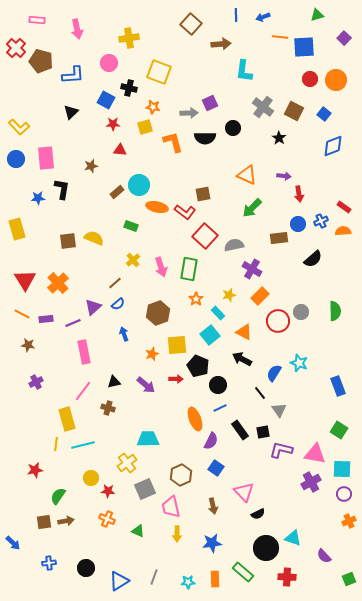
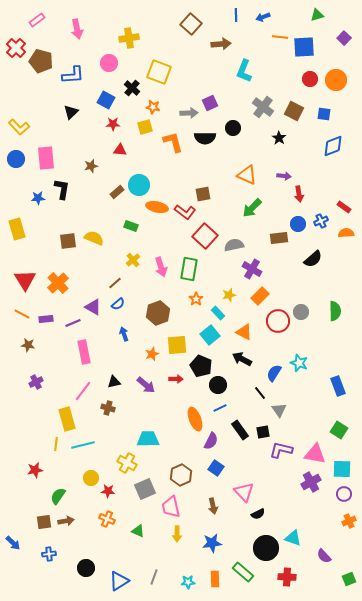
pink rectangle at (37, 20): rotated 42 degrees counterclockwise
cyan L-shape at (244, 71): rotated 15 degrees clockwise
black cross at (129, 88): moved 3 px right; rotated 28 degrees clockwise
blue square at (324, 114): rotated 32 degrees counterclockwise
orange semicircle at (343, 231): moved 3 px right, 2 px down
purple triangle at (93, 307): rotated 48 degrees counterclockwise
black pentagon at (198, 366): moved 3 px right
yellow cross at (127, 463): rotated 24 degrees counterclockwise
blue cross at (49, 563): moved 9 px up
